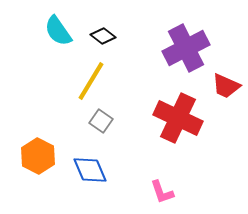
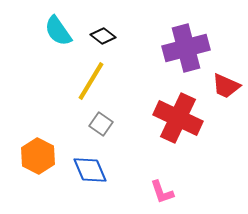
purple cross: rotated 12 degrees clockwise
gray square: moved 3 px down
